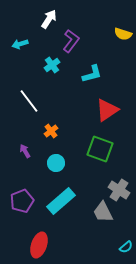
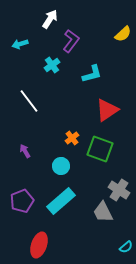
white arrow: moved 1 px right
yellow semicircle: rotated 60 degrees counterclockwise
orange cross: moved 21 px right, 7 px down
cyan circle: moved 5 px right, 3 px down
